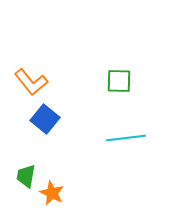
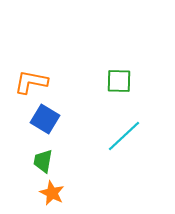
orange L-shape: rotated 140 degrees clockwise
blue square: rotated 8 degrees counterclockwise
cyan line: moved 2 px left, 2 px up; rotated 36 degrees counterclockwise
green trapezoid: moved 17 px right, 15 px up
